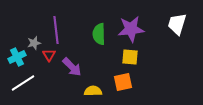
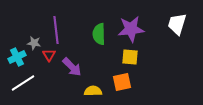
gray star: rotated 24 degrees clockwise
orange square: moved 1 px left
